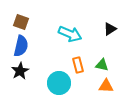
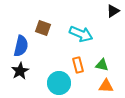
brown square: moved 22 px right, 6 px down
black triangle: moved 3 px right, 18 px up
cyan arrow: moved 11 px right
